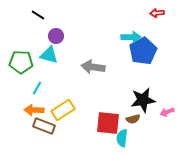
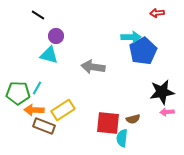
green pentagon: moved 3 px left, 31 px down
black star: moved 19 px right, 8 px up
pink arrow: rotated 16 degrees clockwise
